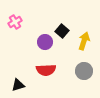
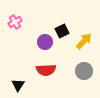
black square: rotated 24 degrees clockwise
yellow arrow: rotated 24 degrees clockwise
black triangle: rotated 40 degrees counterclockwise
